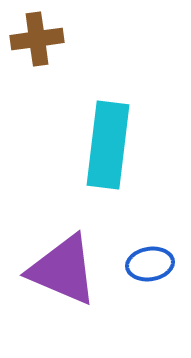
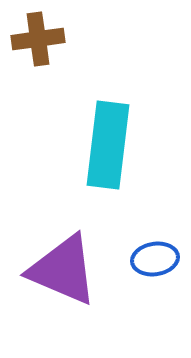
brown cross: moved 1 px right
blue ellipse: moved 5 px right, 5 px up
